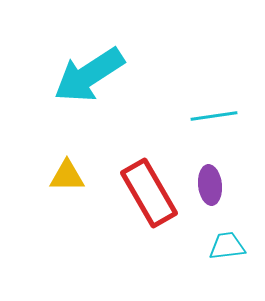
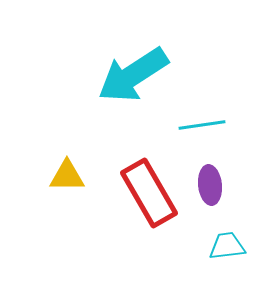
cyan arrow: moved 44 px right
cyan line: moved 12 px left, 9 px down
